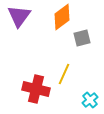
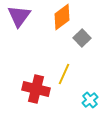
gray square: rotated 30 degrees counterclockwise
